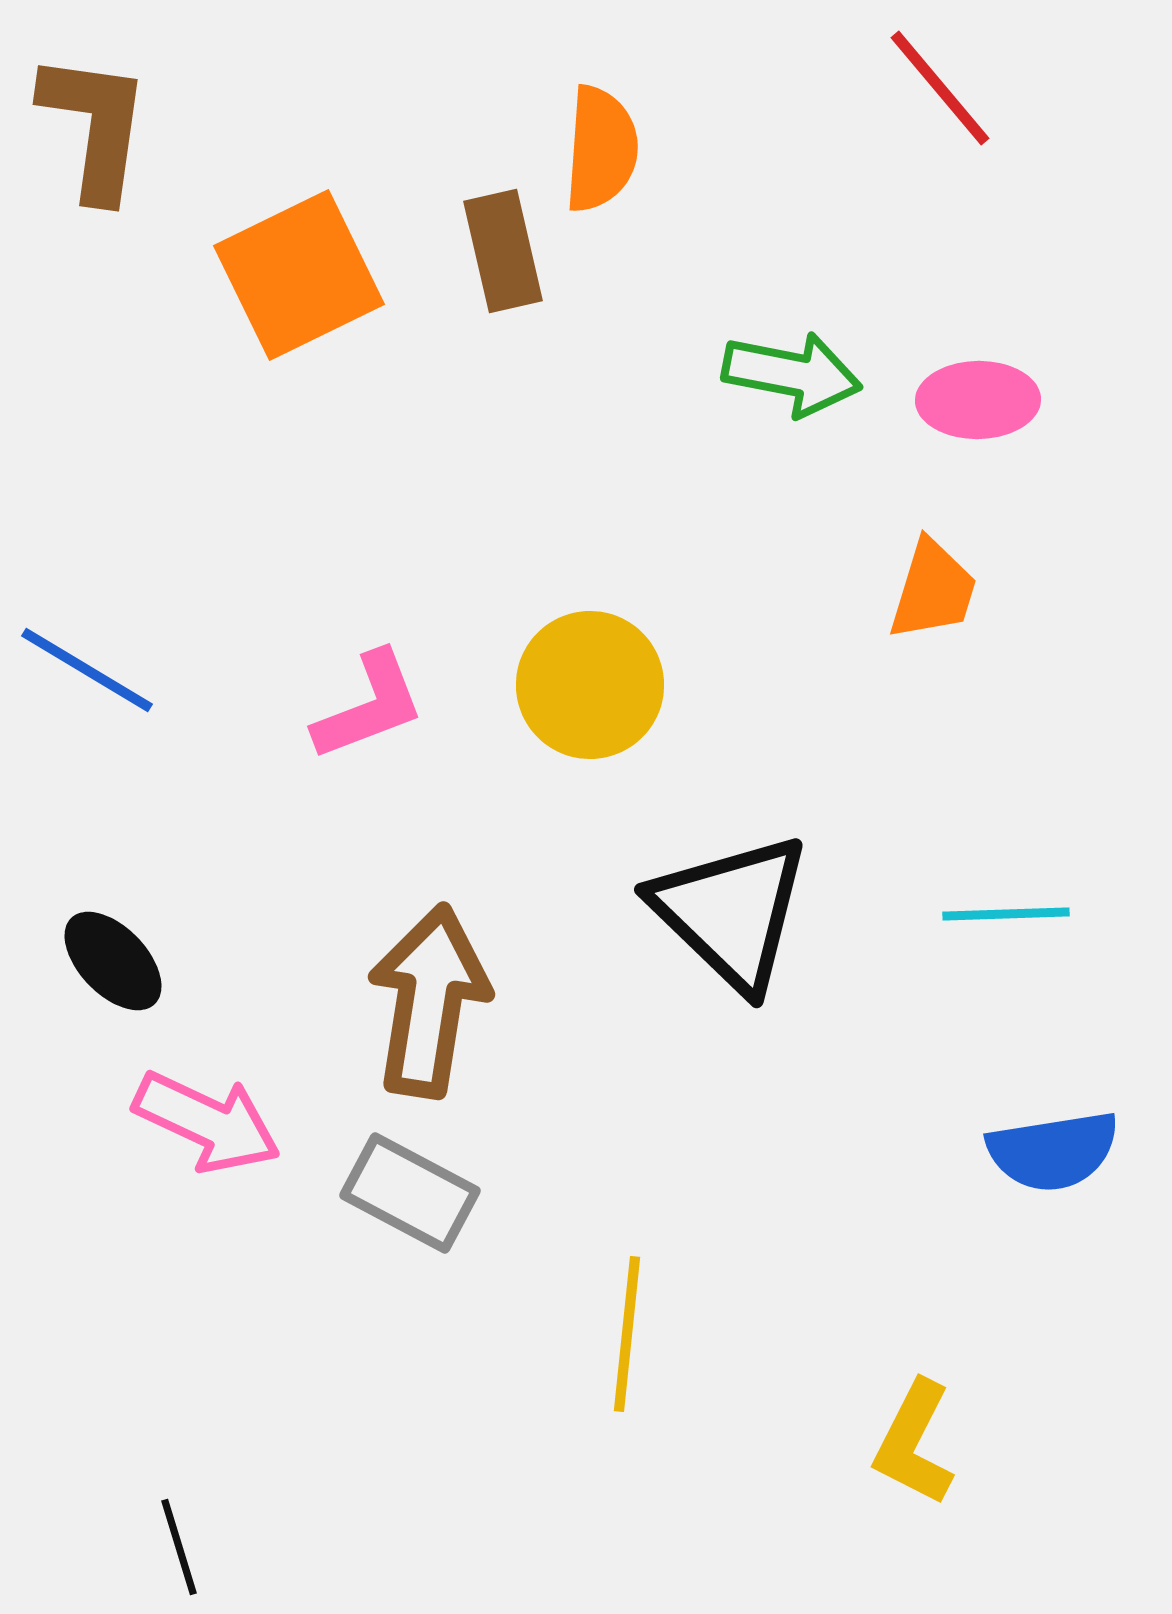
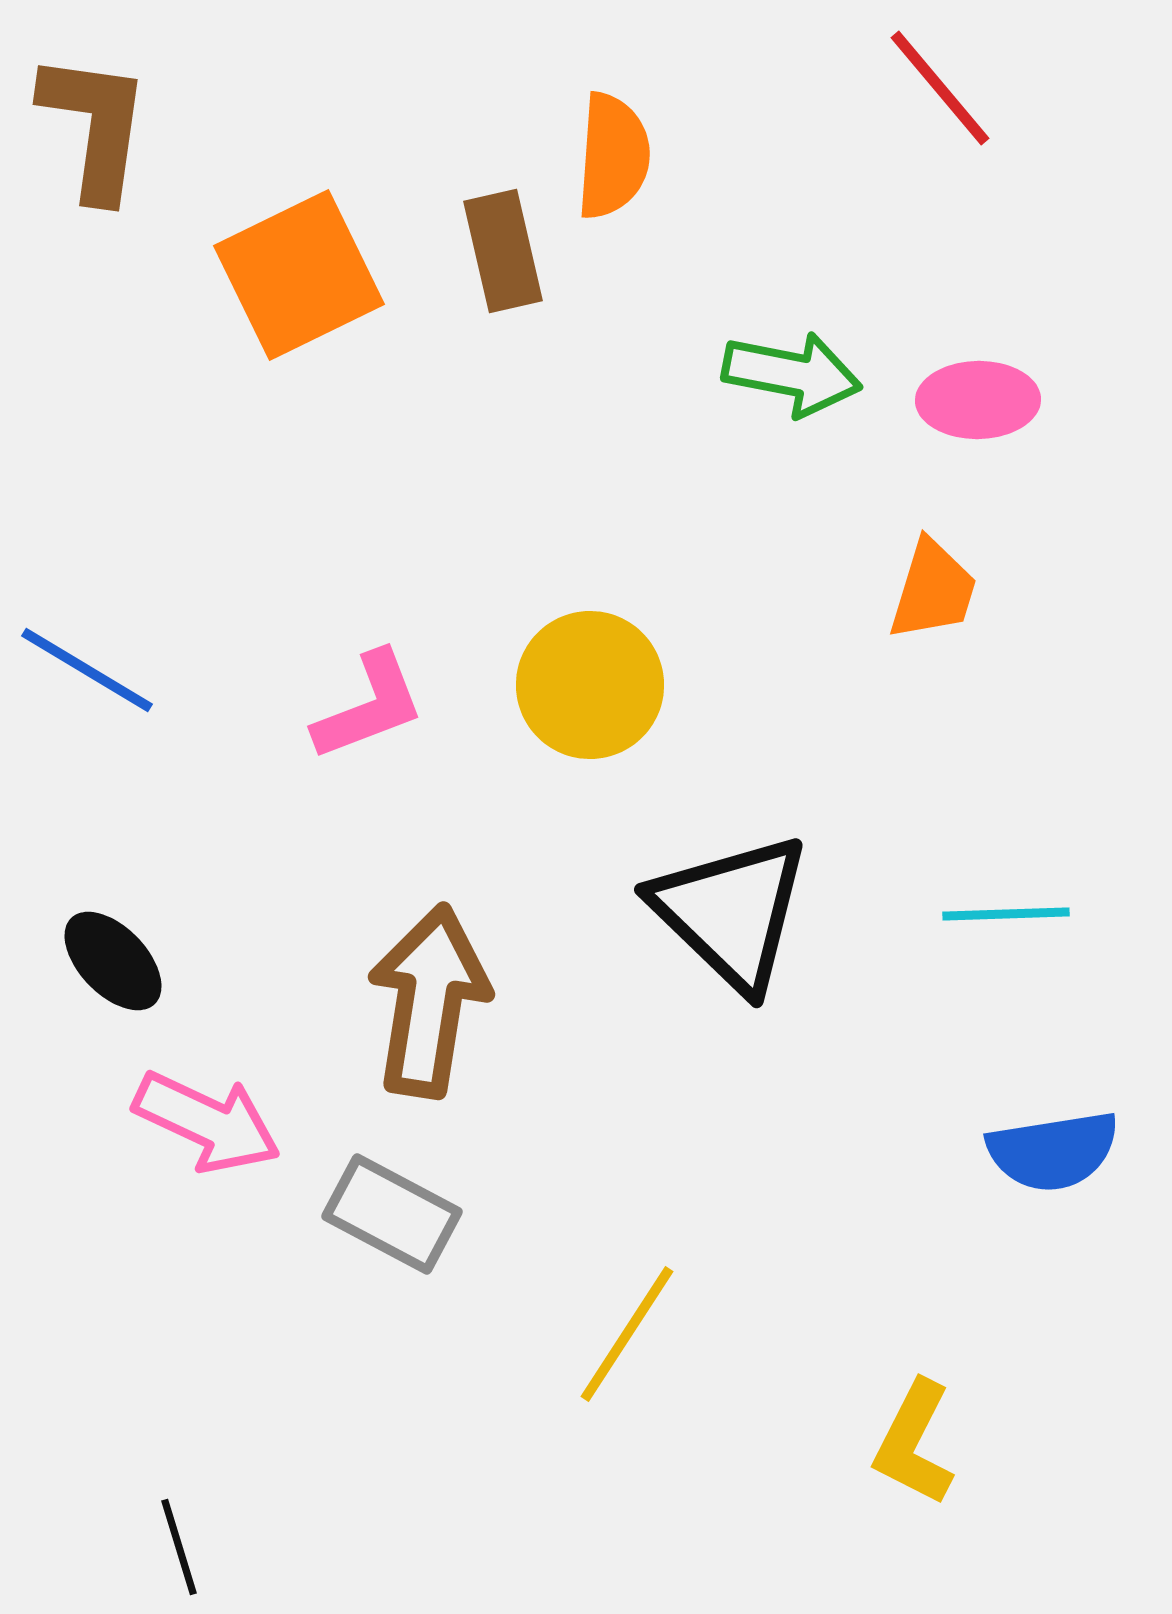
orange semicircle: moved 12 px right, 7 px down
gray rectangle: moved 18 px left, 21 px down
yellow line: rotated 27 degrees clockwise
